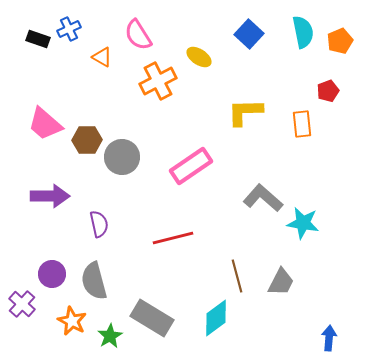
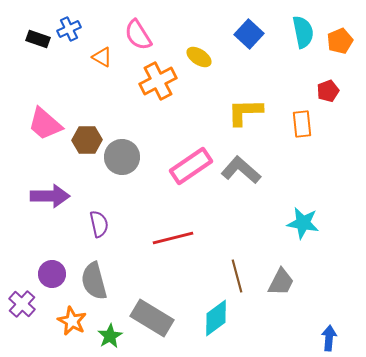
gray L-shape: moved 22 px left, 28 px up
